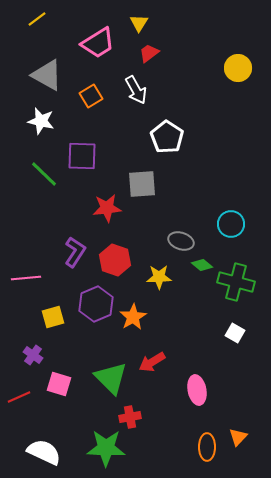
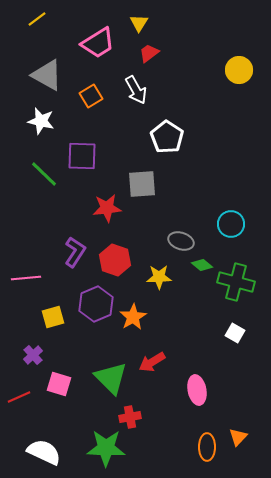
yellow circle: moved 1 px right, 2 px down
purple cross: rotated 12 degrees clockwise
